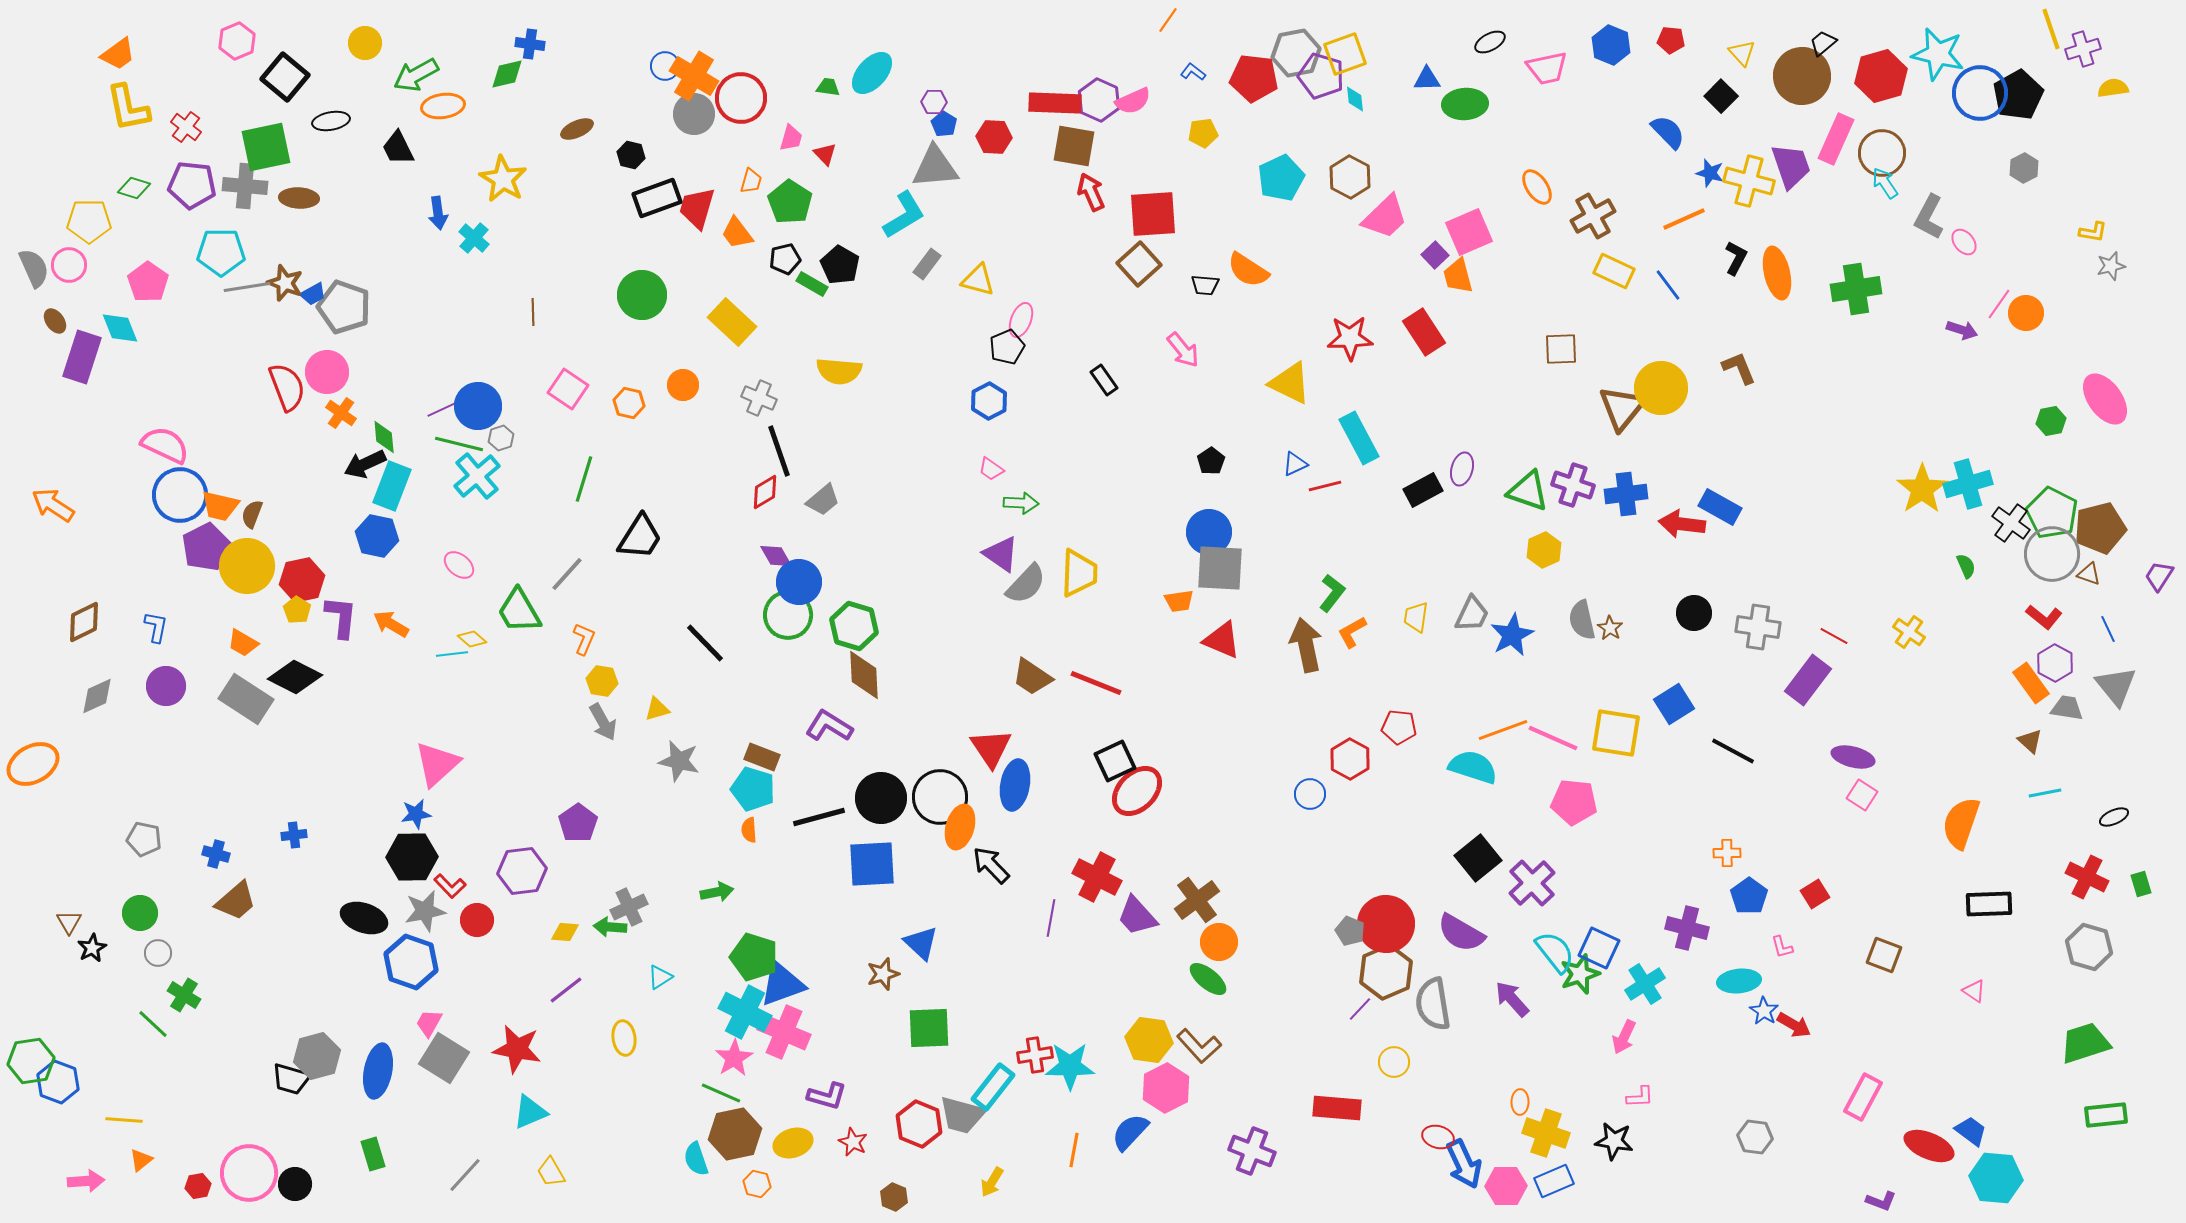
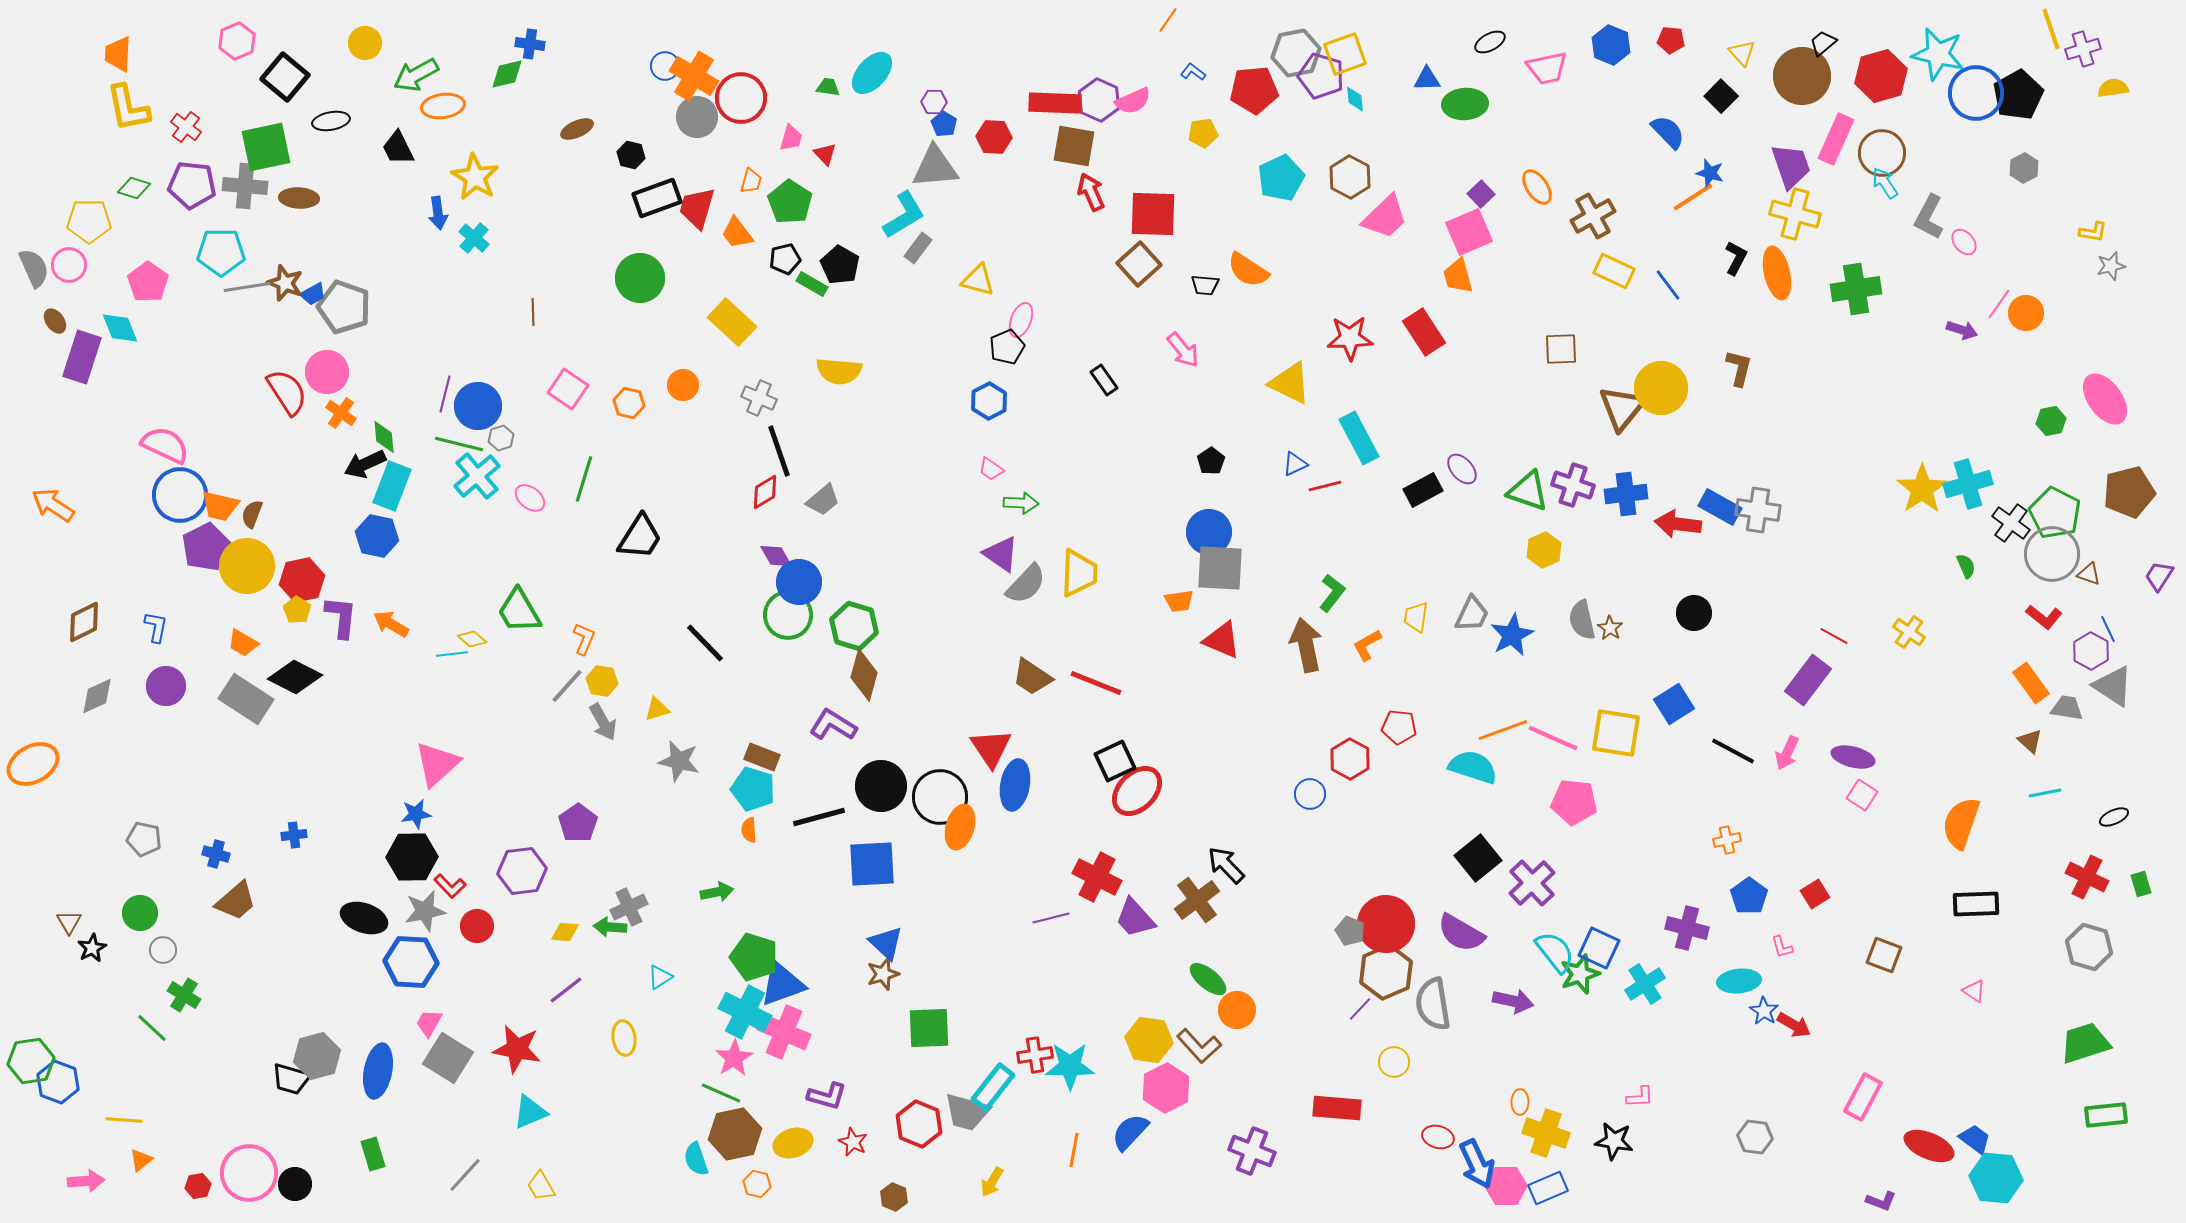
orange trapezoid at (118, 54): rotated 129 degrees clockwise
red pentagon at (1254, 78): moved 12 px down; rotated 12 degrees counterclockwise
blue circle at (1980, 93): moved 4 px left
gray circle at (694, 114): moved 3 px right, 3 px down
yellow star at (503, 179): moved 28 px left, 2 px up
yellow cross at (1749, 181): moved 46 px right, 33 px down
red square at (1153, 214): rotated 6 degrees clockwise
orange line at (1684, 219): moved 9 px right, 22 px up; rotated 9 degrees counterclockwise
purple square at (1435, 255): moved 46 px right, 61 px up
gray rectangle at (927, 264): moved 9 px left, 16 px up
green circle at (642, 295): moved 2 px left, 17 px up
brown L-shape at (1739, 368): rotated 36 degrees clockwise
red semicircle at (287, 387): moved 5 px down; rotated 12 degrees counterclockwise
purple line at (445, 408): moved 14 px up; rotated 51 degrees counterclockwise
purple ellipse at (1462, 469): rotated 56 degrees counterclockwise
green pentagon at (2052, 513): moved 3 px right
red arrow at (1682, 524): moved 4 px left
brown pentagon at (2100, 528): moved 29 px right, 36 px up
pink ellipse at (459, 565): moved 71 px right, 67 px up
gray line at (567, 574): moved 112 px down
gray cross at (1758, 627): moved 117 px up
orange L-shape at (1352, 632): moved 15 px right, 13 px down
purple hexagon at (2055, 663): moved 36 px right, 12 px up
brown diamond at (864, 675): rotated 18 degrees clockwise
gray triangle at (2116, 686): moved 3 px left; rotated 18 degrees counterclockwise
purple L-shape at (829, 726): moved 4 px right, 1 px up
black circle at (881, 798): moved 12 px up
orange cross at (1727, 853): moved 13 px up; rotated 12 degrees counterclockwise
black arrow at (991, 865): moved 235 px right
black rectangle at (1989, 904): moved 13 px left
purple trapezoid at (1137, 916): moved 2 px left, 2 px down
purple line at (1051, 918): rotated 66 degrees clockwise
red circle at (477, 920): moved 6 px down
orange circle at (1219, 942): moved 18 px right, 68 px down
blue triangle at (921, 943): moved 35 px left
gray circle at (158, 953): moved 5 px right, 3 px up
blue hexagon at (411, 962): rotated 16 degrees counterclockwise
purple arrow at (1512, 999): moved 1 px right, 2 px down; rotated 144 degrees clockwise
green line at (153, 1024): moved 1 px left, 4 px down
pink arrow at (1624, 1037): moved 163 px right, 284 px up
gray square at (444, 1058): moved 4 px right
gray trapezoid at (962, 1115): moved 5 px right, 3 px up
blue trapezoid at (1971, 1131): moved 4 px right, 8 px down
blue arrow at (1464, 1164): moved 13 px right
yellow trapezoid at (551, 1172): moved 10 px left, 14 px down
blue rectangle at (1554, 1181): moved 6 px left, 7 px down
